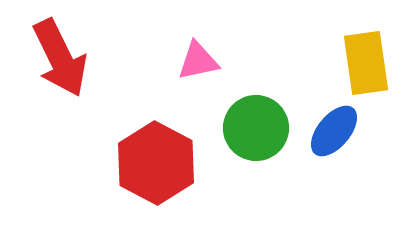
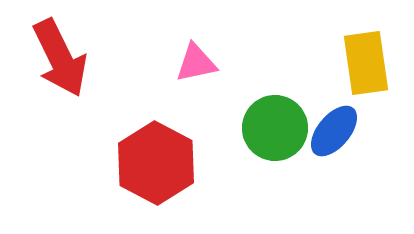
pink triangle: moved 2 px left, 2 px down
green circle: moved 19 px right
